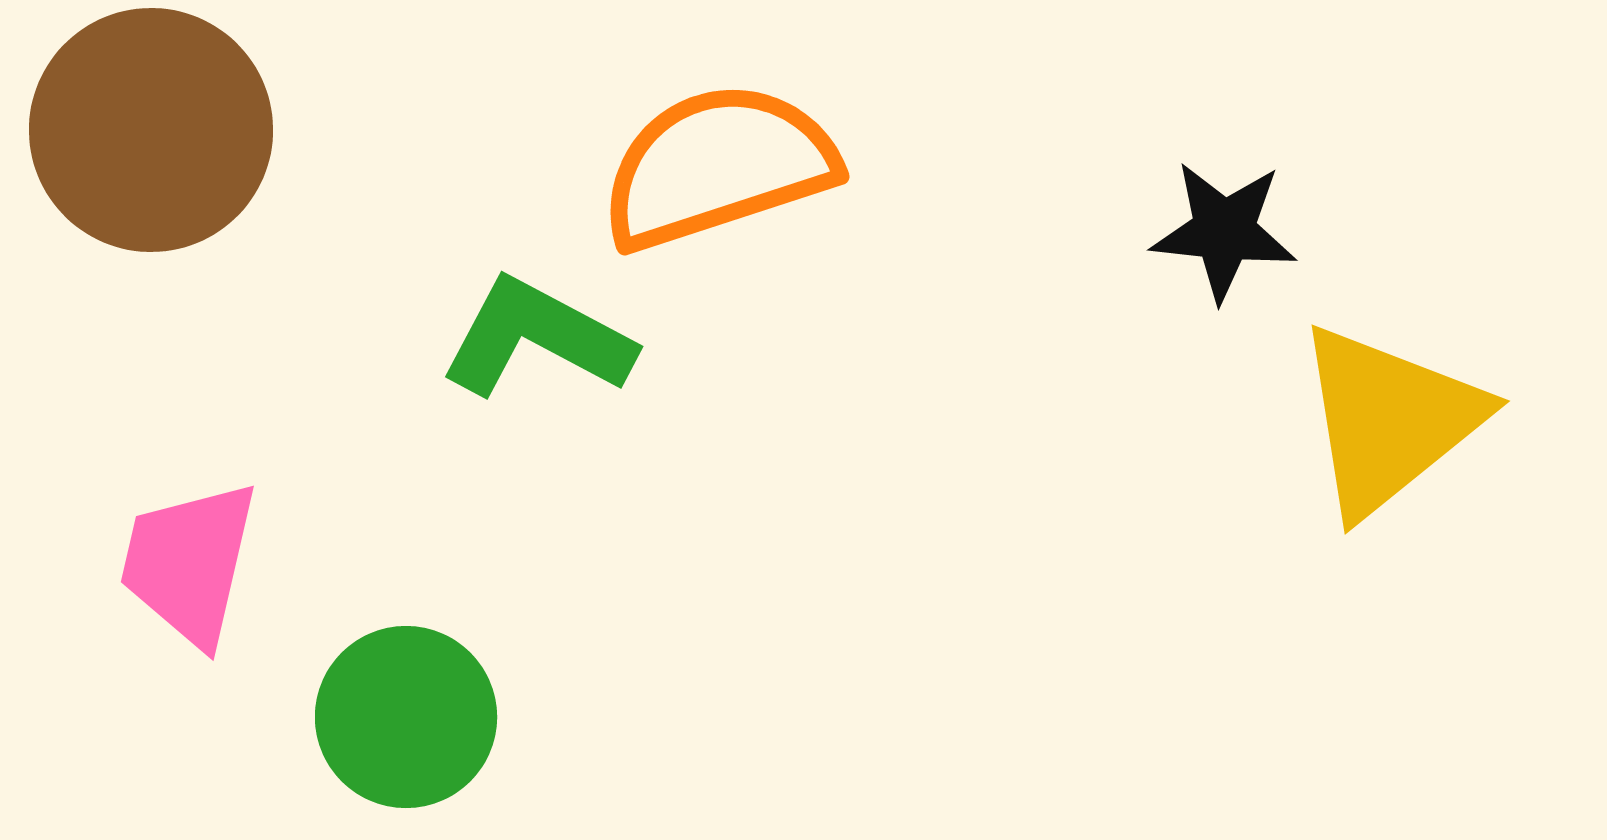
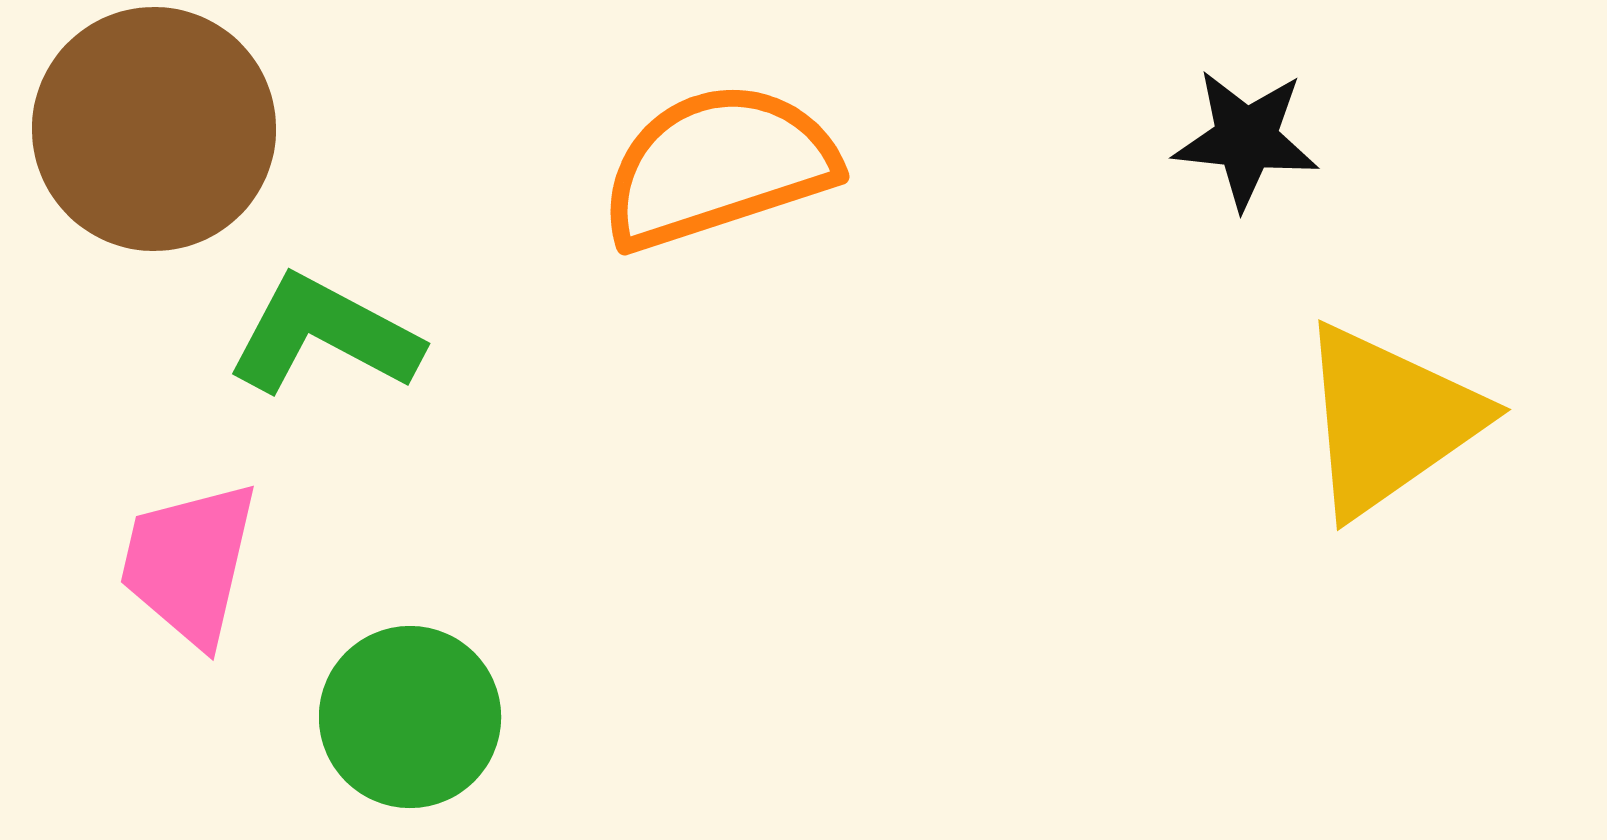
brown circle: moved 3 px right, 1 px up
black star: moved 22 px right, 92 px up
green L-shape: moved 213 px left, 3 px up
yellow triangle: rotated 4 degrees clockwise
green circle: moved 4 px right
